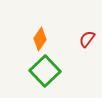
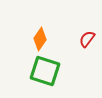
green square: rotated 28 degrees counterclockwise
